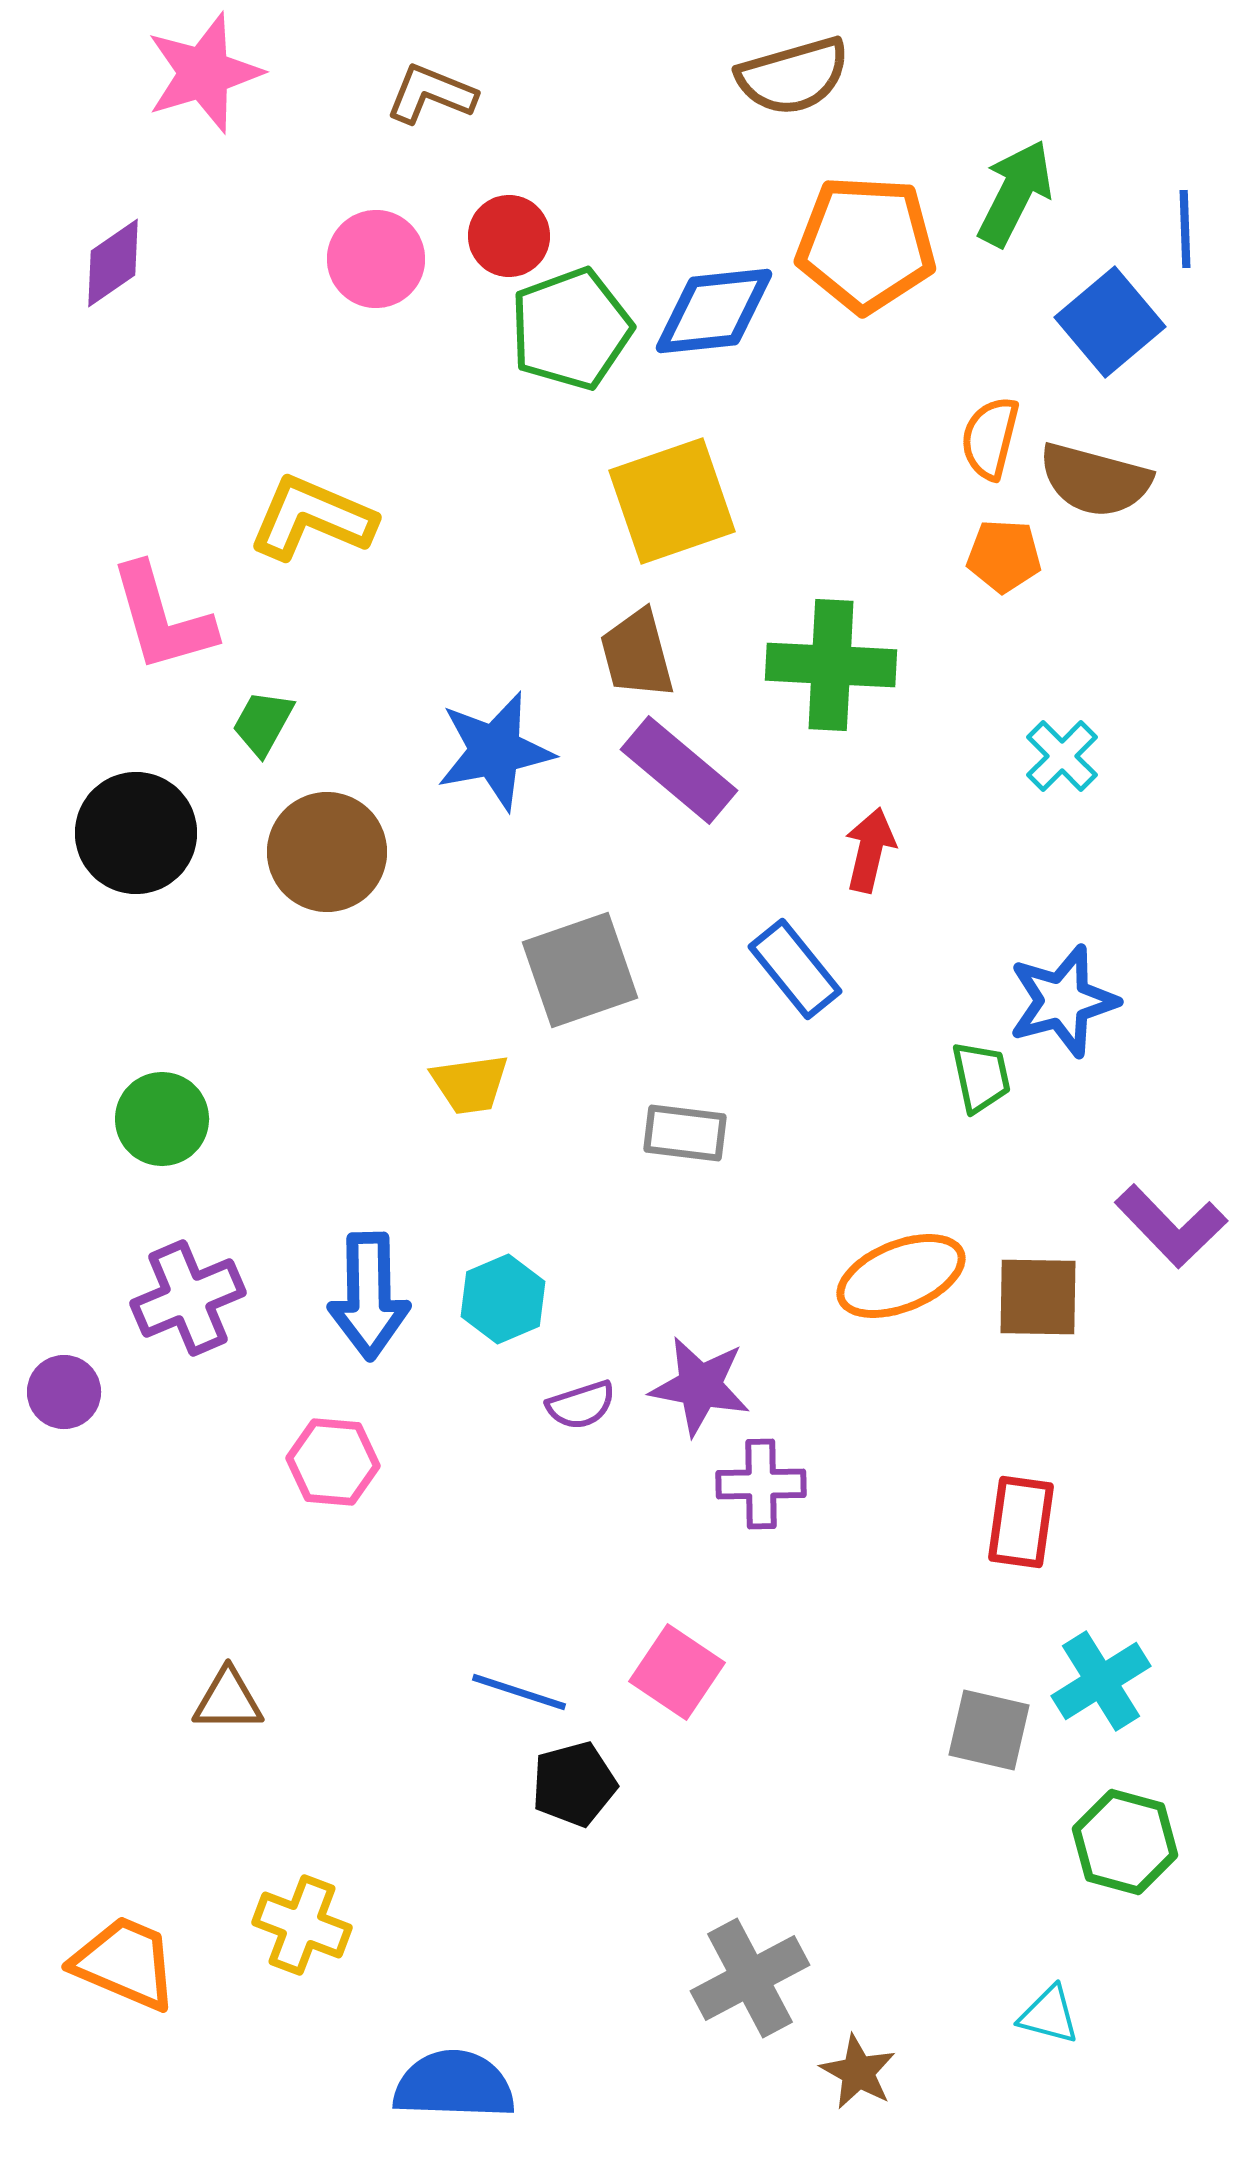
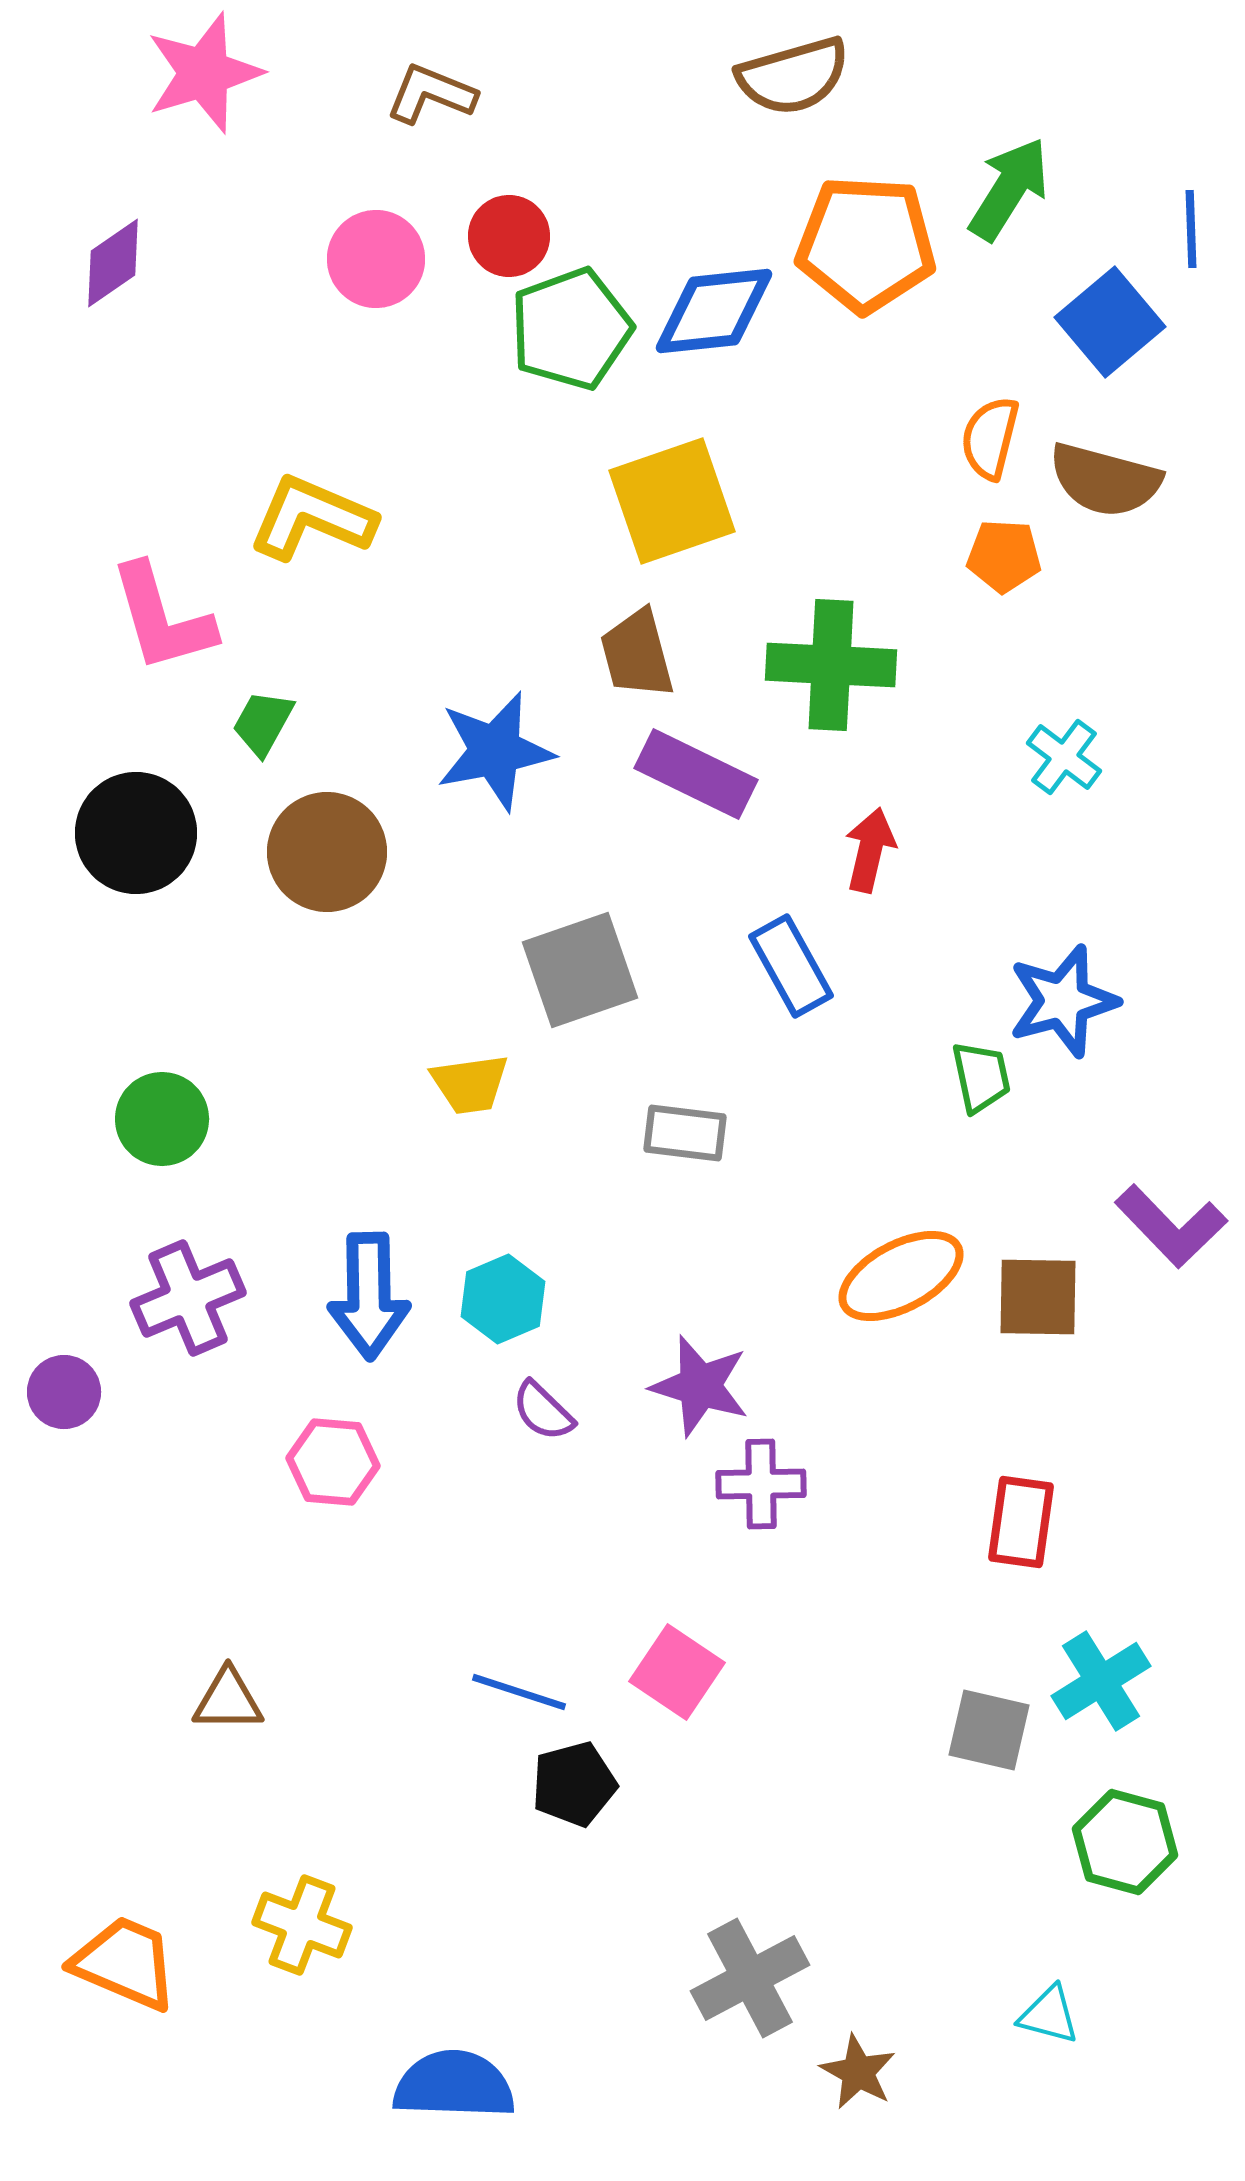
green arrow at (1015, 193): moved 6 px left, 4 px up; rotated 5 degrees clockwise
blue line at (1185, 229): moved 6 px right
brown semicircle at (1095, 480): moved 10 px right
cyan cross at (1062, 756): moved 2 px right, 1 px down; rotated 8 degrees counterclockwise
purple rectangle at (679, 770): moved 17 px right, 4 px down; rotated 14 degrees counterclockwise
blue rectangle at (795, 969): moved 4 px left, 3 px up; rotated 10 degrees clockwise
orange ellipse at (901, 1276): rotated 6 degrees counterclockwise
purple star at (700, 1386): rotated 6 degrees clockwise
purple semicircle at (581, 1405): moved 38 px left, 6 px down; rotated 62 degrees clockwise
